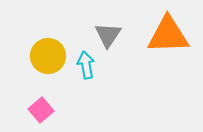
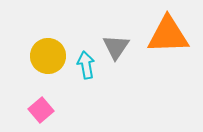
gray triangle: moved 8 px right, 12 px down
